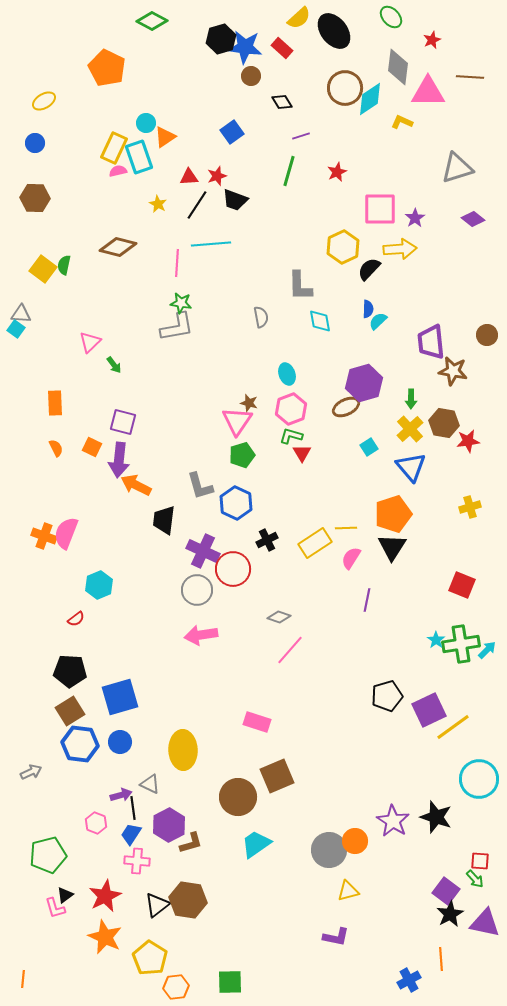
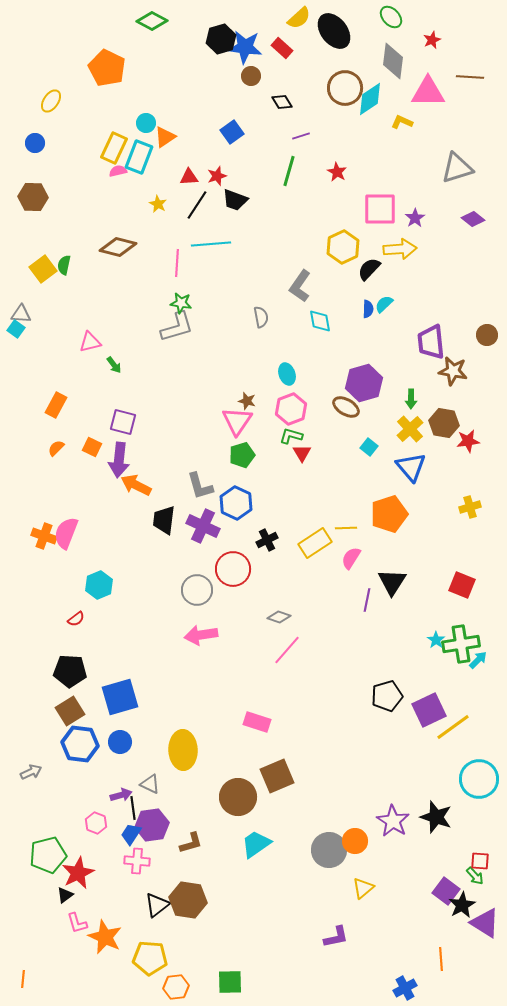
gray diamond at (398, 67): moved 5 px left, 6 px up
yellow ellipse at (44, 101): moved 7 px right; rotated 25 degrees counterclockwise
cyan rectangle at (139, 157): rotated 40 degrees clockwise
red star at (337, 172): rotated 18 degrees counterclockwise
brown hexagon at (35, 198): moved 2 px left, 1 px up
yellow square at (43, 269): rotated 16 degrees clockwise
gray L-shape at (300, 286): rotated 36 degrees clockwise
cyan semicircle at (378, 321): moved 6 px right, 17 px up
gray L-shape at (177, 327): rotated 6 degrees counterclockwise
pink triangle at (90, 342): rotated 30 degrees clockwise
orange rectangle at (55, 403): moved 1 px right, 2 px down; rotated 30 degrees clockwise
brown star at (249, 403): moved 2 px left, 2 px up
brown ellipse at (346, 407): rotated 56 degrees clockwise
cyan square at (369, 447): rotated 18 degrees counterclockwise
orange semicircle at (56, 448): rotated 108 degrees counterclockwise
orange pentagon at (393, 514): moved 4 px left
black triangle at (392, 547): moved 35 px down
purple cross at (203, 551): moved 25 px up
pink line at (290, 650): moved 3 px left
cyan arrow at (487, 650): moved 9 px left, 10 px down
purple hexagon at (169, 825): moved 17 px left; rotated 20 degrees clockwise
green arrow at (475, 879): moved 3 px up
yellow triangle at (348, 891): moved 15 px right, 3 px up; rotated 25 degrees counterclockwise
red star at (105, 896): moved 27 px left, 23 px up
pink L-shape at (55, 908): moved 22 px right, 15 px down
black star at (450, 914): moved 12 px right, 9 px up
purple triangle at (485, 923): rotated 20 degrees clockwise
purple L-shape at (336, 937): rotated 24 degrees counterclockwise
yellow pentagon at (150, 958): rotated 28 degrees counterclockwise
blue cross at (409, 980): moved 4 px left, 8 px down
